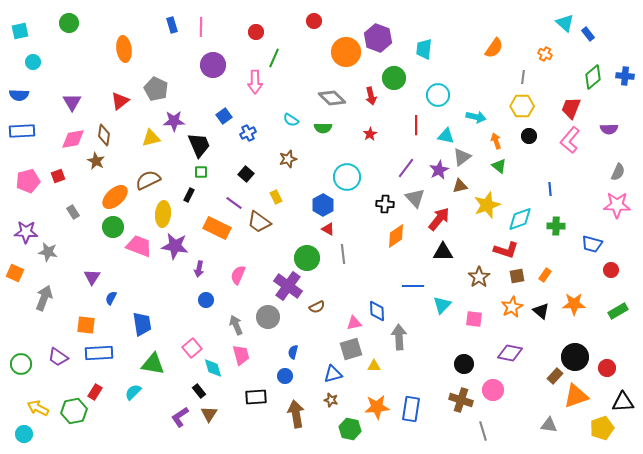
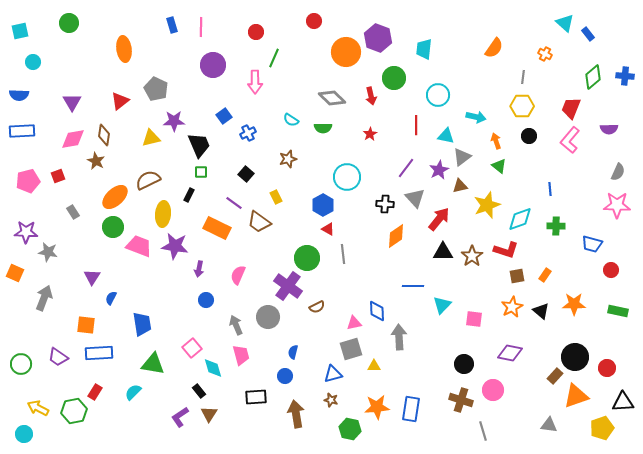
brown star at (479, 277): moved 7 px left, 21 px up
green rectangle at (618, 311): rotated 42 degrees clockwise
